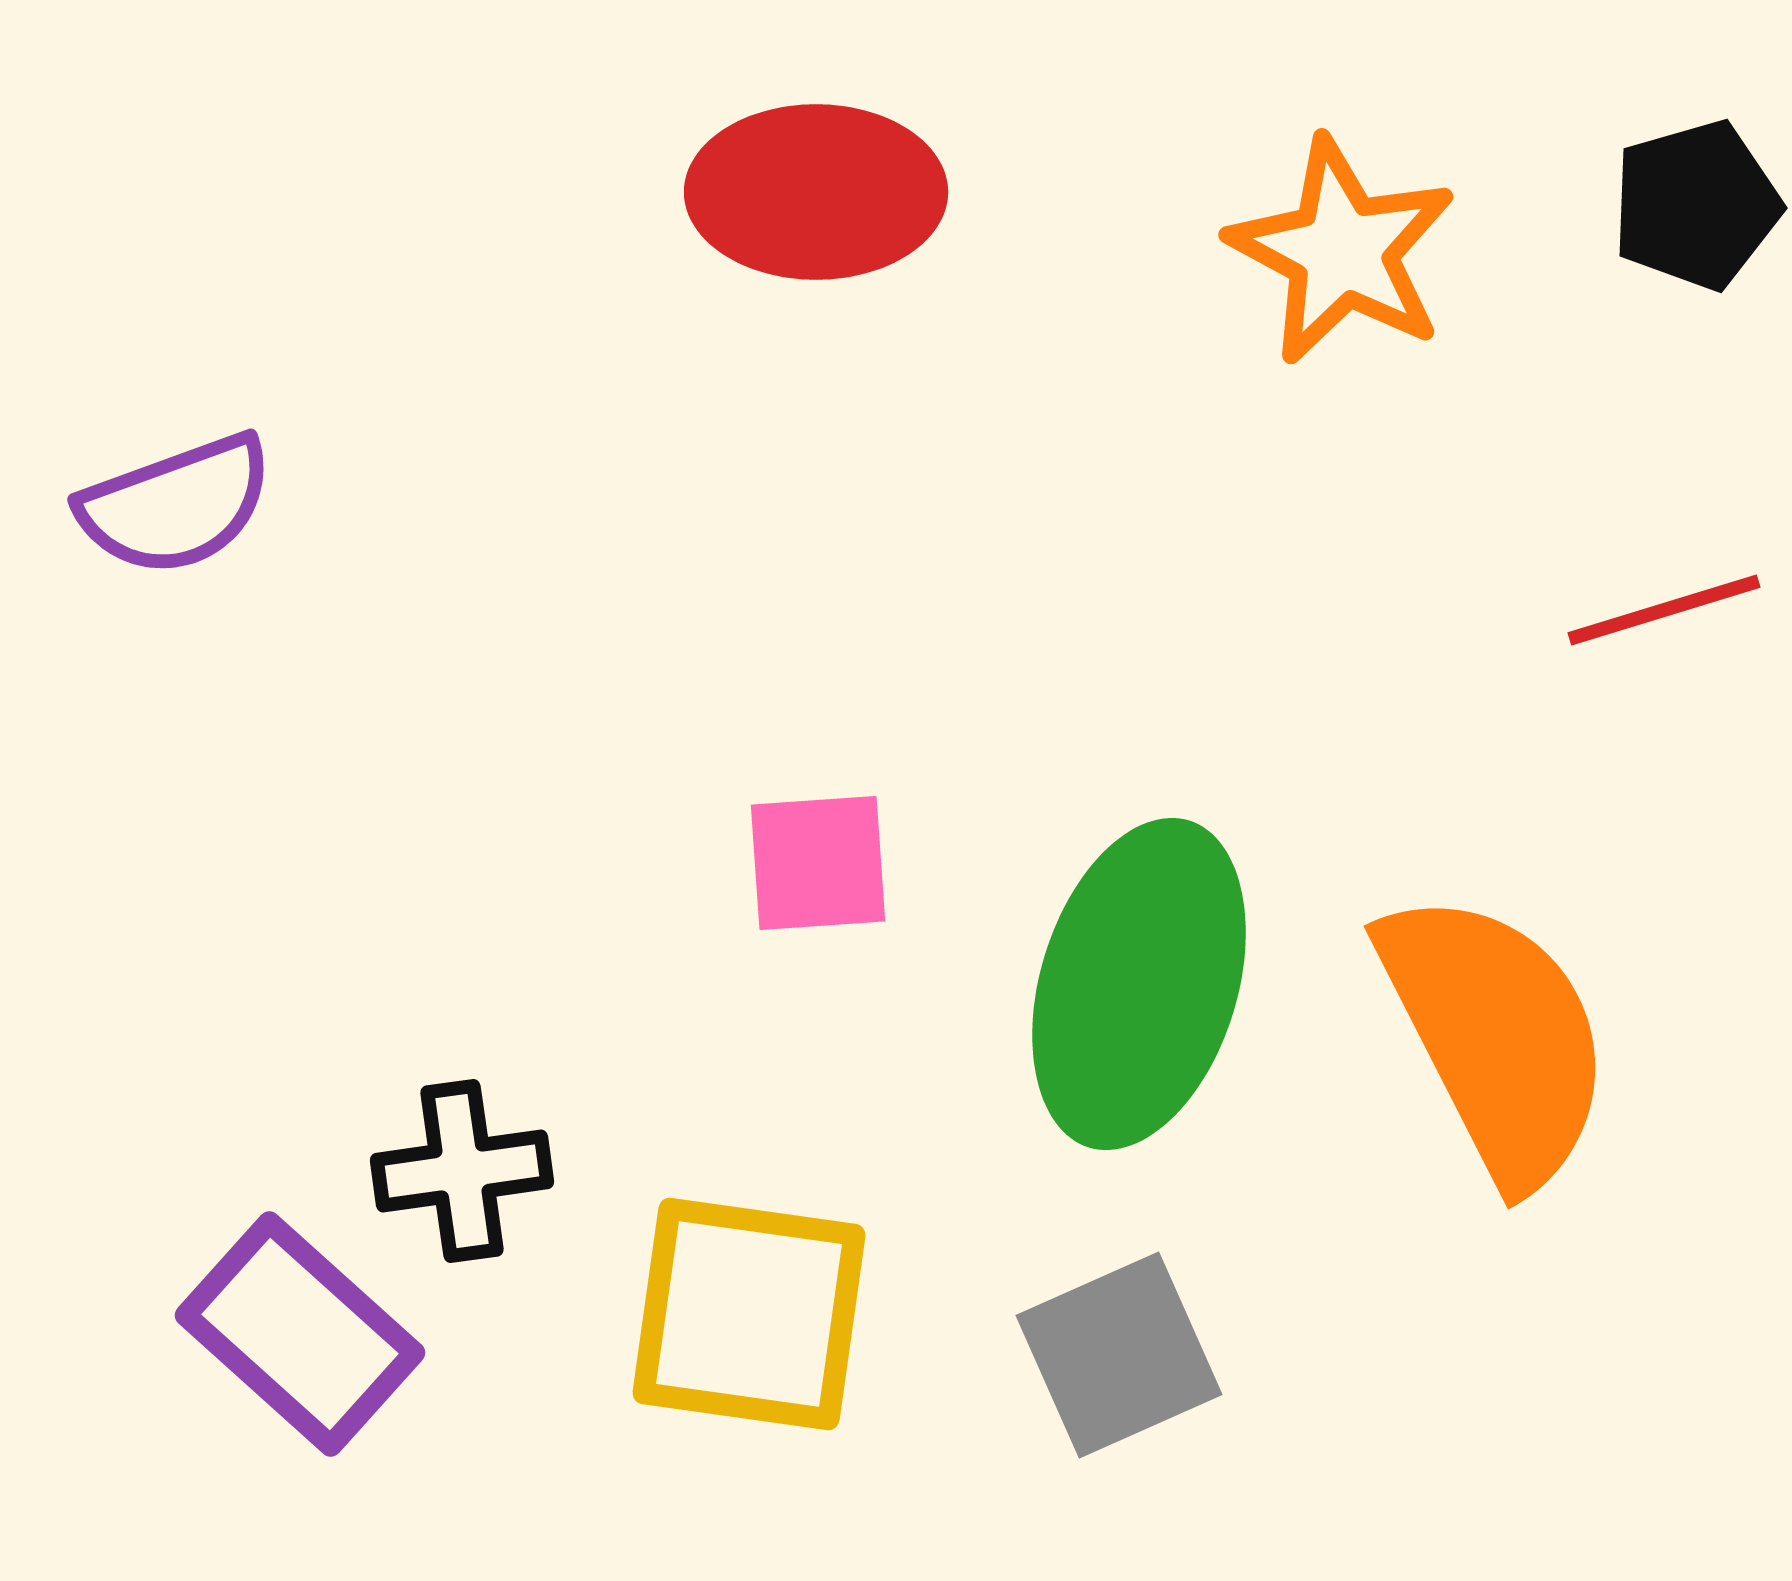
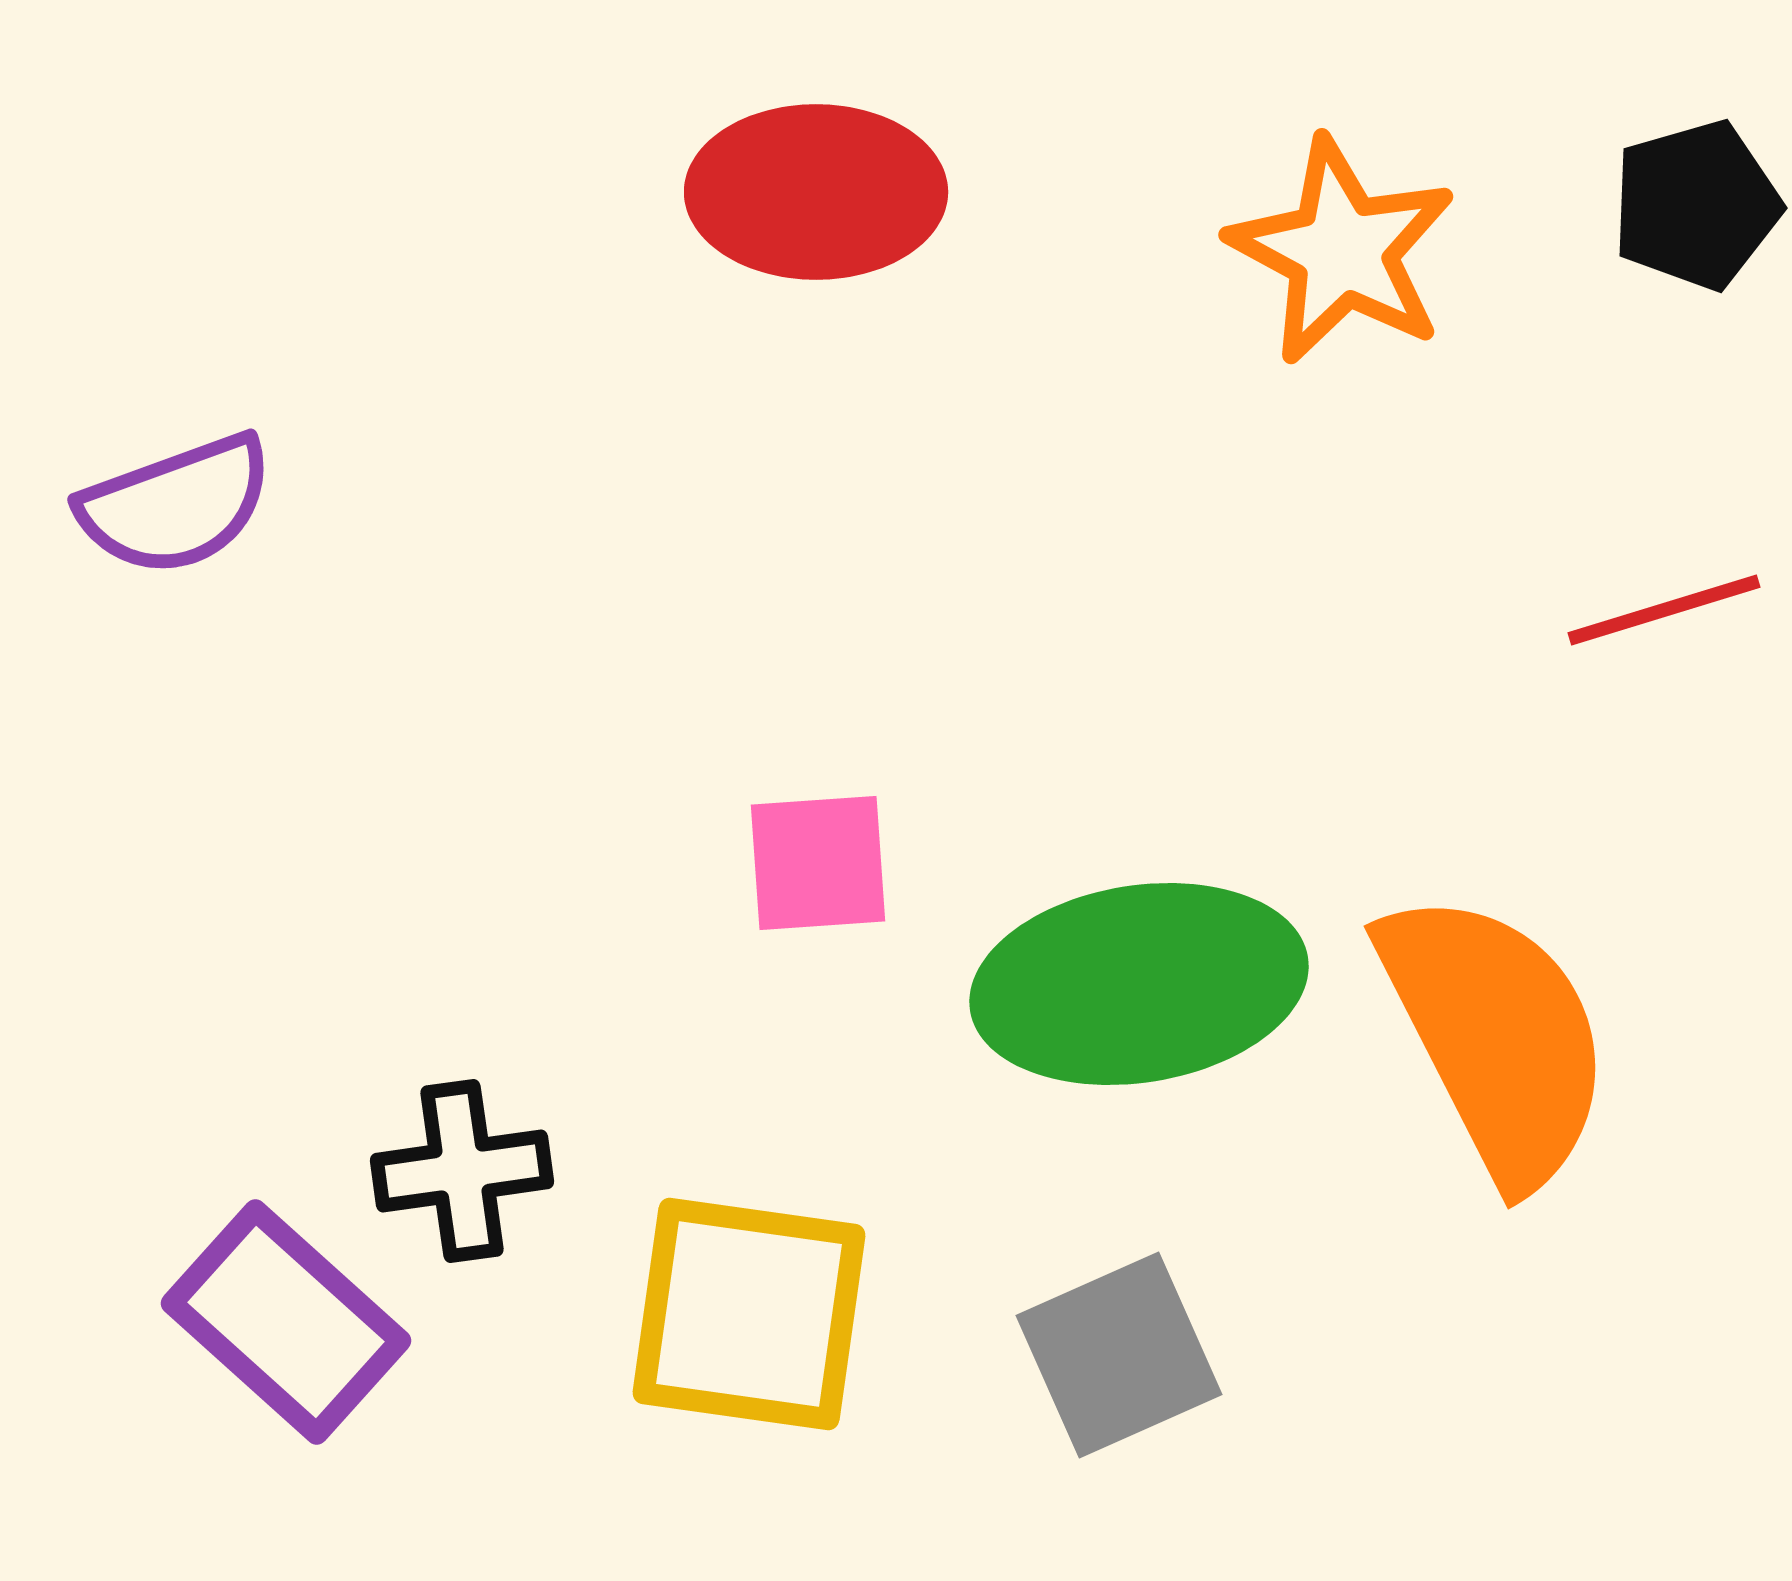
green ellipse: rotated 64 degrees clockwise
purple rectangle: moved 14 px left, 12 px up
